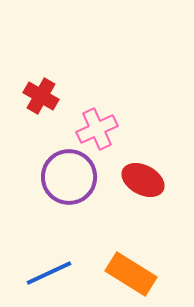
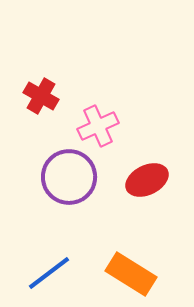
pink cross: moved 1 px right, 3 px up
red ellipse: moved 4 px right; rotated 54 degrees counterclockwise
blue line: rotated 12 degrees counterclockwise
